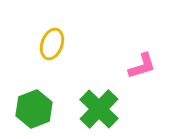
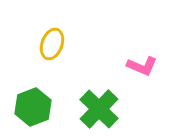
pink L-shape: rotated 40 degrees clockwise
green hexagon: moved 1 px left, 2 px up
